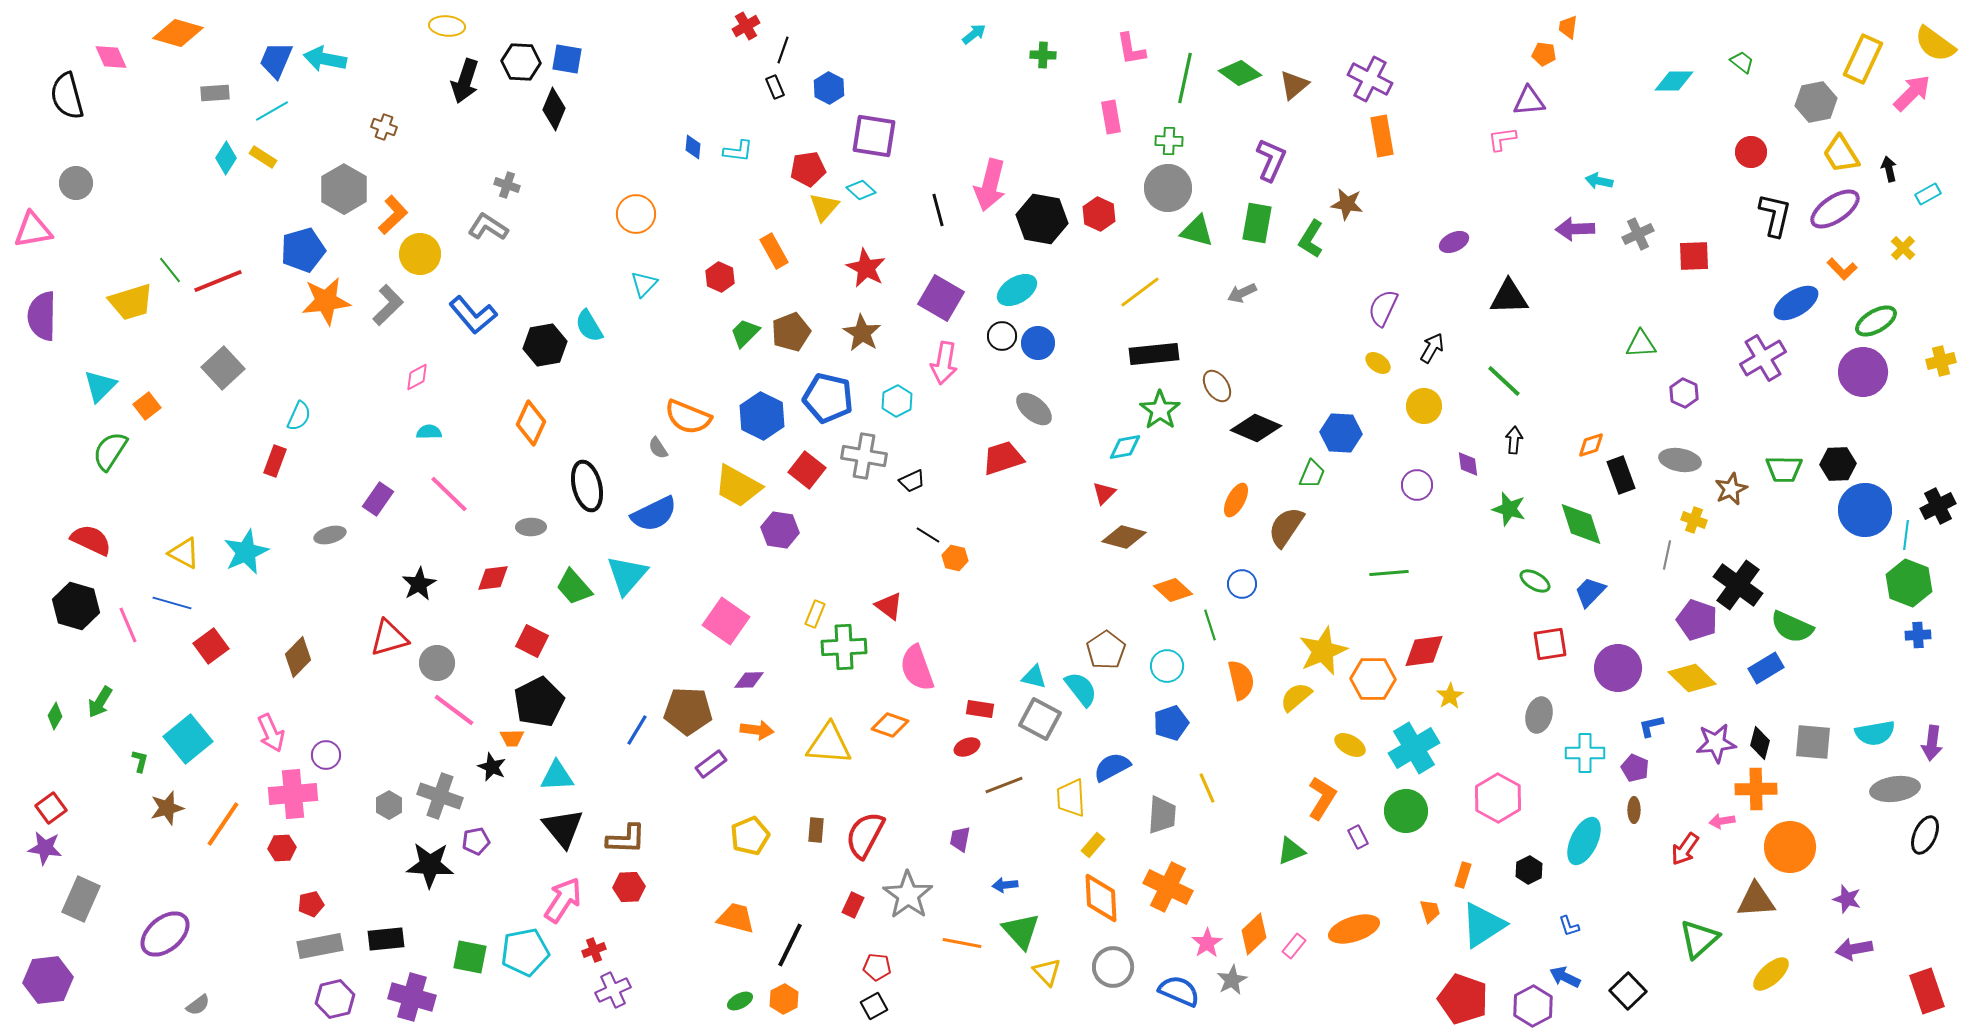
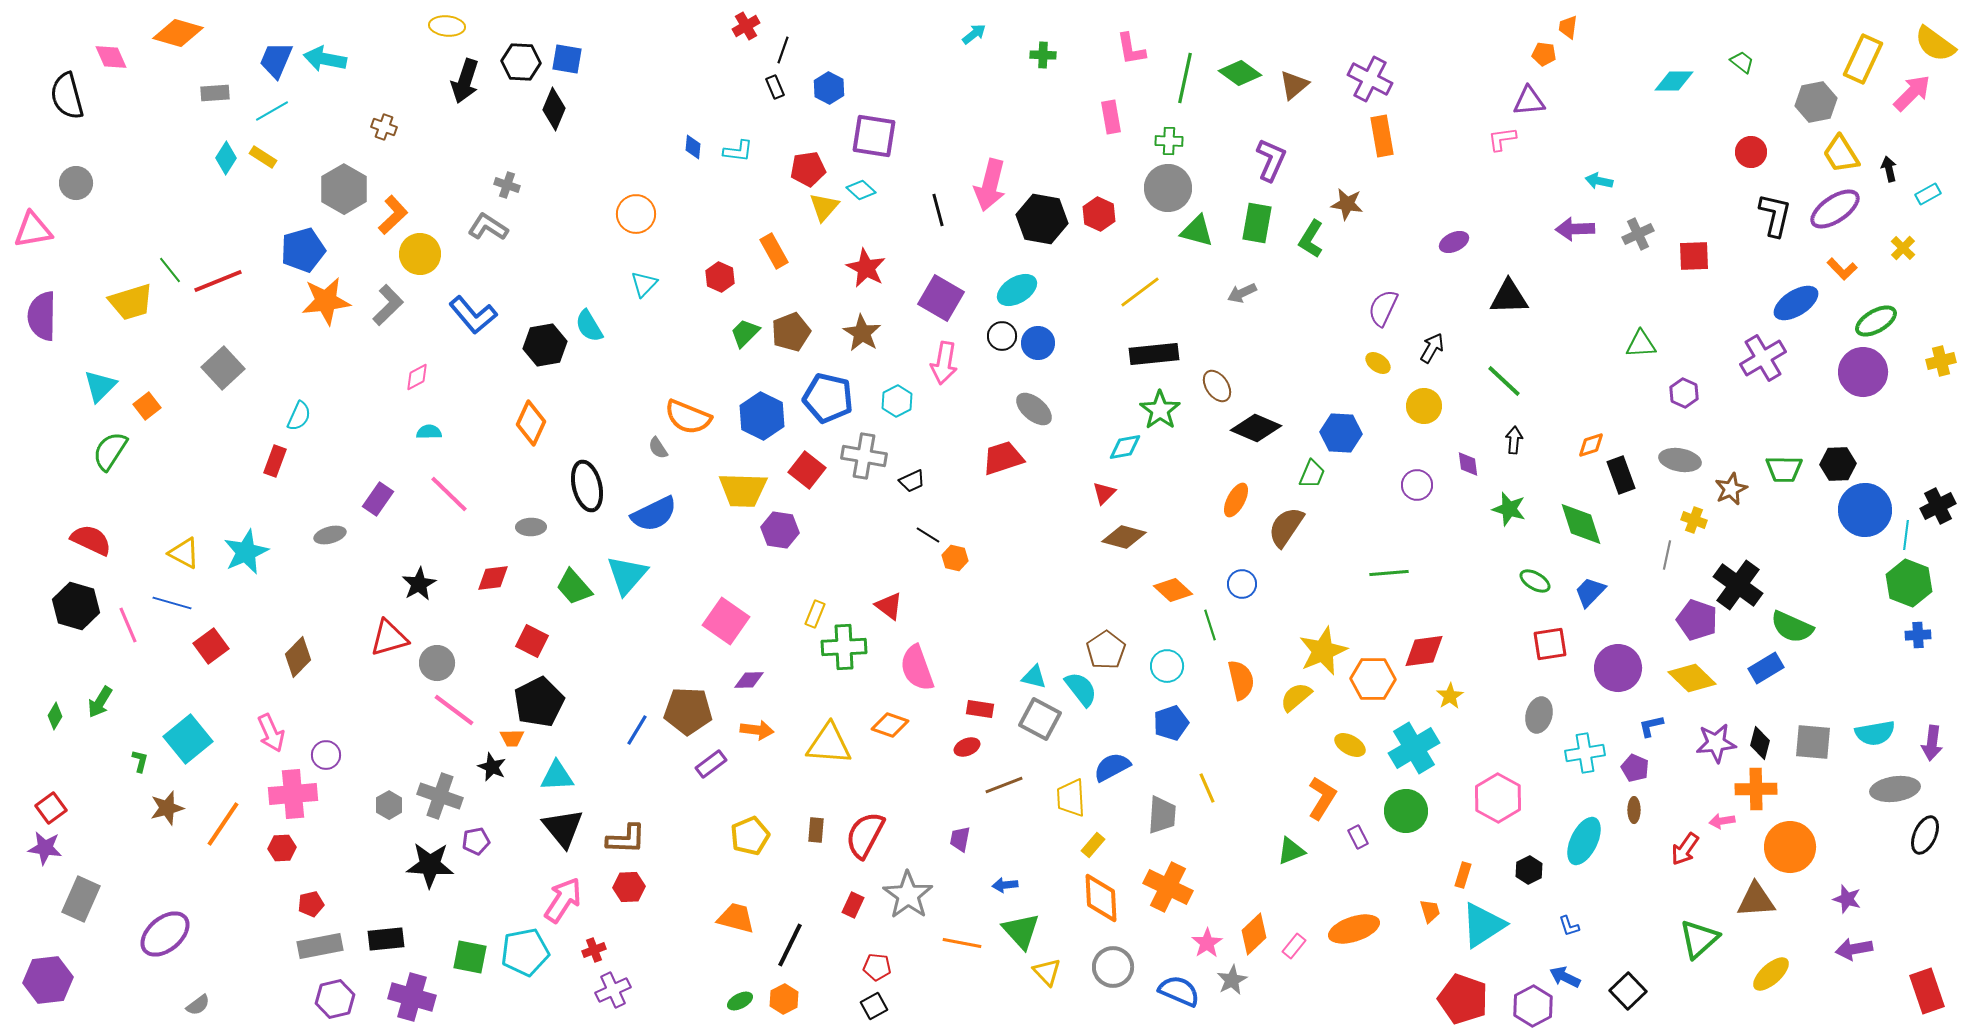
yellow trapezoid at (738, 486): moved 5 px right, 4 px down; rotated 27 degrees counterclockwise
cyan cross at (1585, 753): rotated 9 degrees counterclockwise
